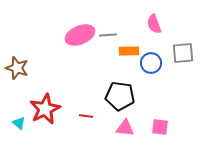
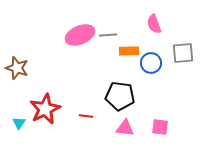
cyan triangle: rotated 24 degrees clockwise
